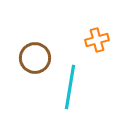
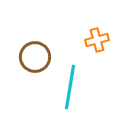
brown circle: moved 1 px up
